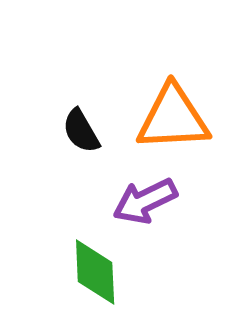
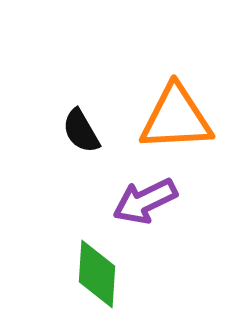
orange triangle: moved 3 px right
green diamond: moved 2 px right, 2 px down; rotated 6 degrees clockwise
